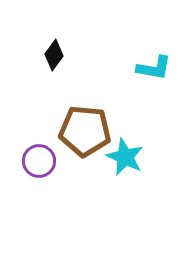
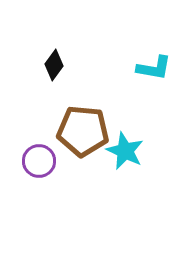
black diamond: moved 10 px down
brown pentagon: moved 2 px left
cyan star: moved 6 px up
